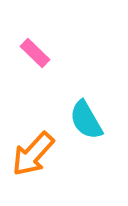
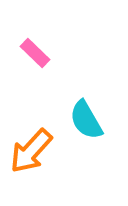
orange arrow: moved 2 px left, 3 px up
